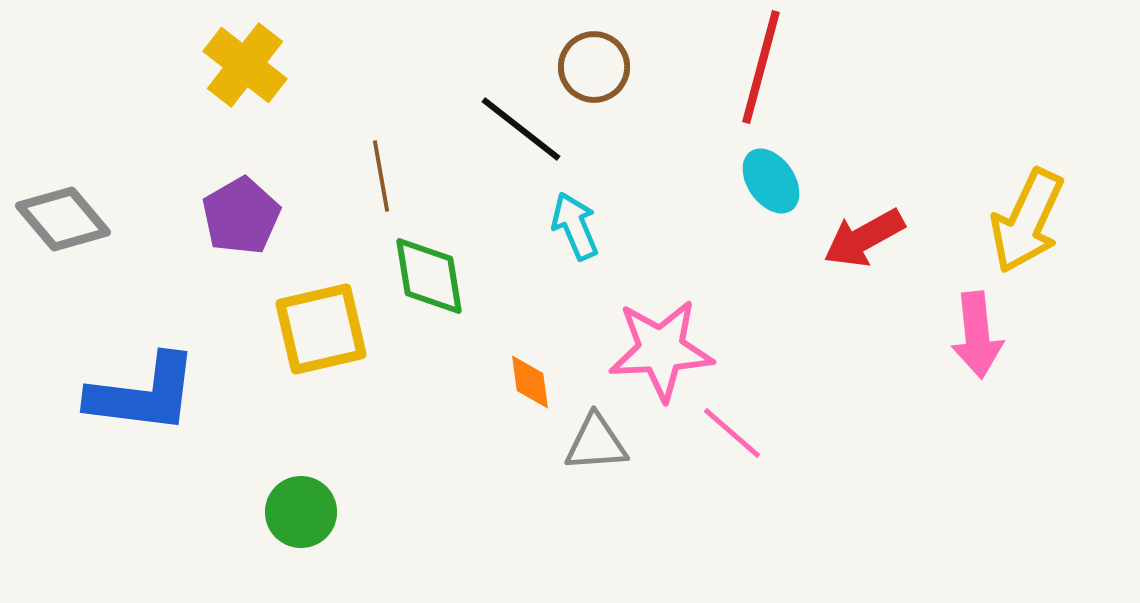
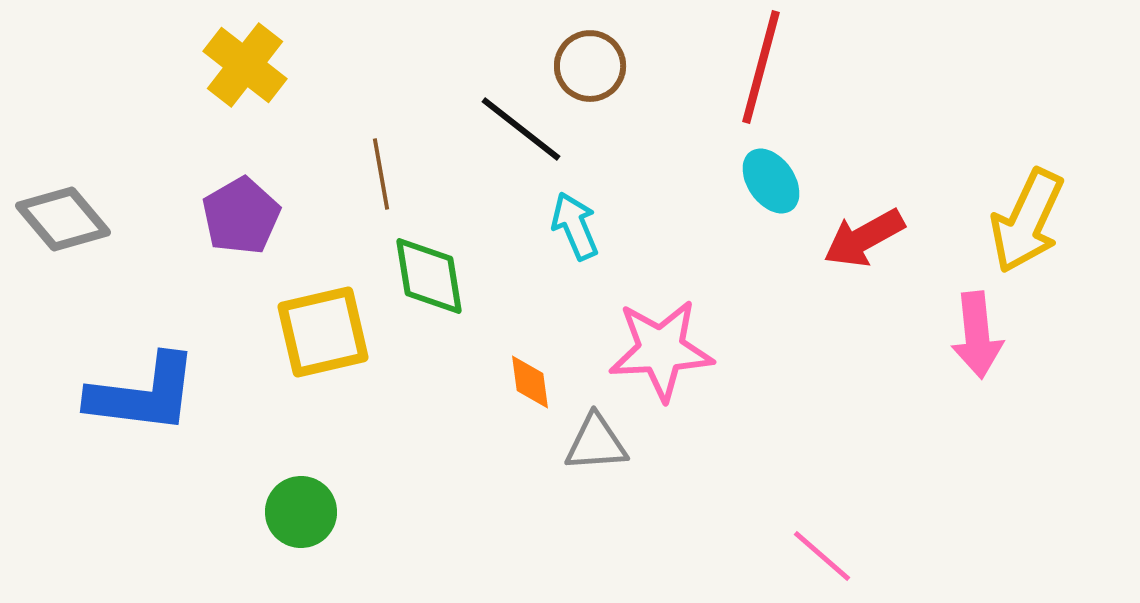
brown circle: moved 4 px left, 1 px up
brown line: moved 2 px up
yellow square: moved 2 px right, 3 px down
pink line: moved 90 px right, 123 px down
